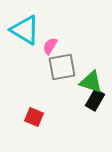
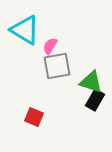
gray square: moved 5 px left, 1 px up
